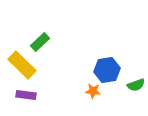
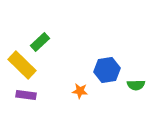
green semicircle: rotated 18 degrees clockwise
orange star: moved 13 px left
